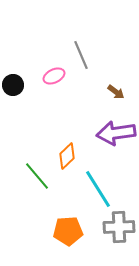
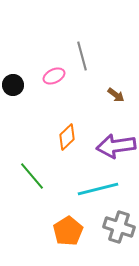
gray line: moved 1 px right, 1 px down; rotated 8 degrees clockwise
brown arrow: moved 3 px down
purple arrow: moved 13 px down
orange diamond: moved 19 px up
green line: moved 5 px left
cyan line: rotated 72 degrees counterclockwise
gray cross: rotated 20 degrees clockwise
orange pentagon: rotated 28 degrees counterclockwise
